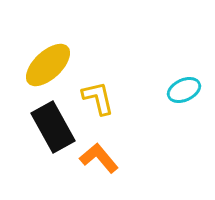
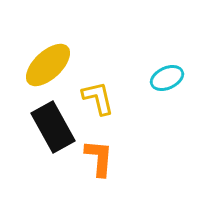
cyan ellipse: moved 17 px left, 12 px up
orange L-shape: rotated 45 degrees clockwise
